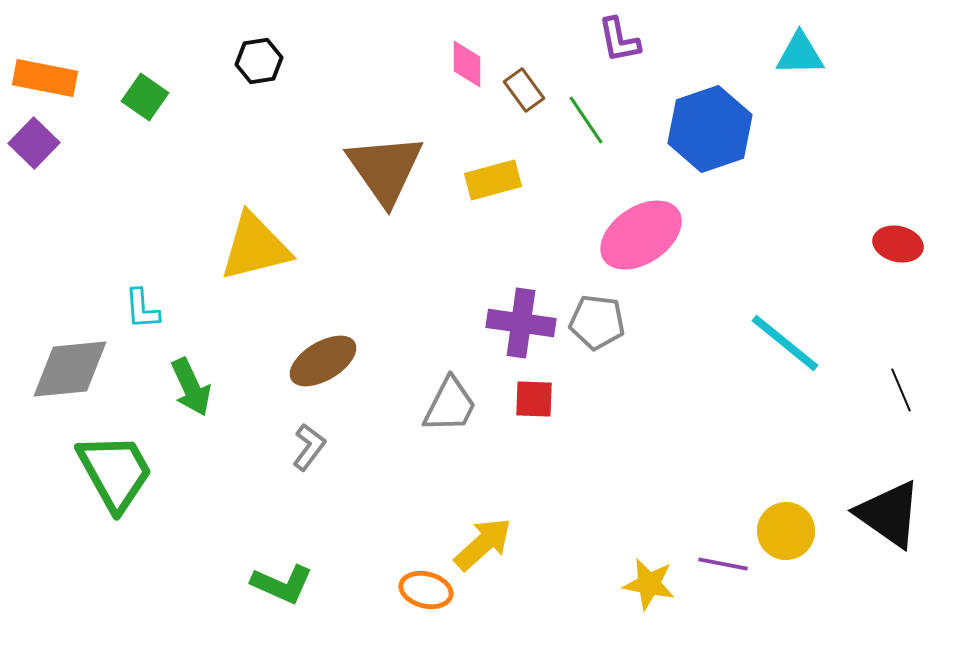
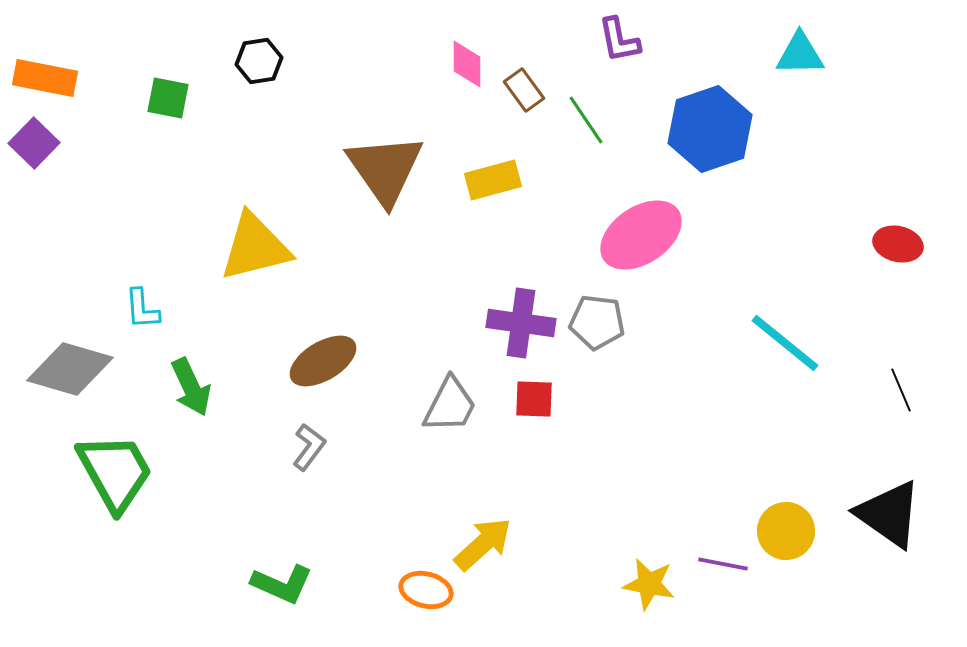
green square: moved 23 px right, 1 px down; rotated 24 degrees counterclockwise
gray diamond: rotated 22 degrees clockwise
